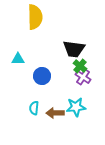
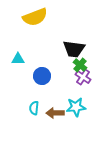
yellow semicircle: rotated 70 degrees clockwise
green cross: moved 1 px up
